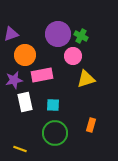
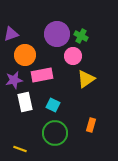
purple circle: moved 1 px left
yellow triangle: rotated 18 degrees counterclockwise
cyan square: rotated 24 degrees clockwise
